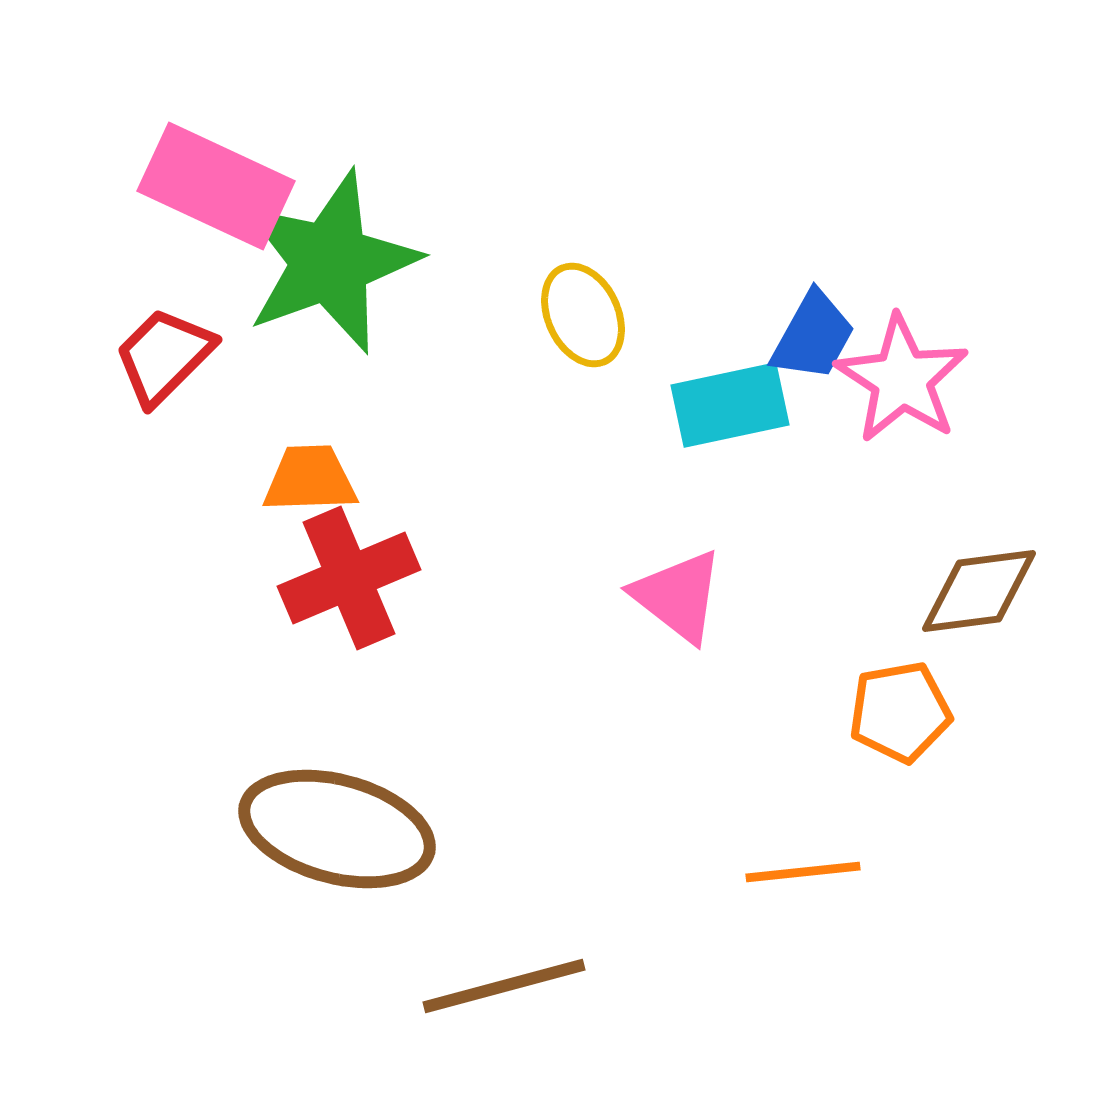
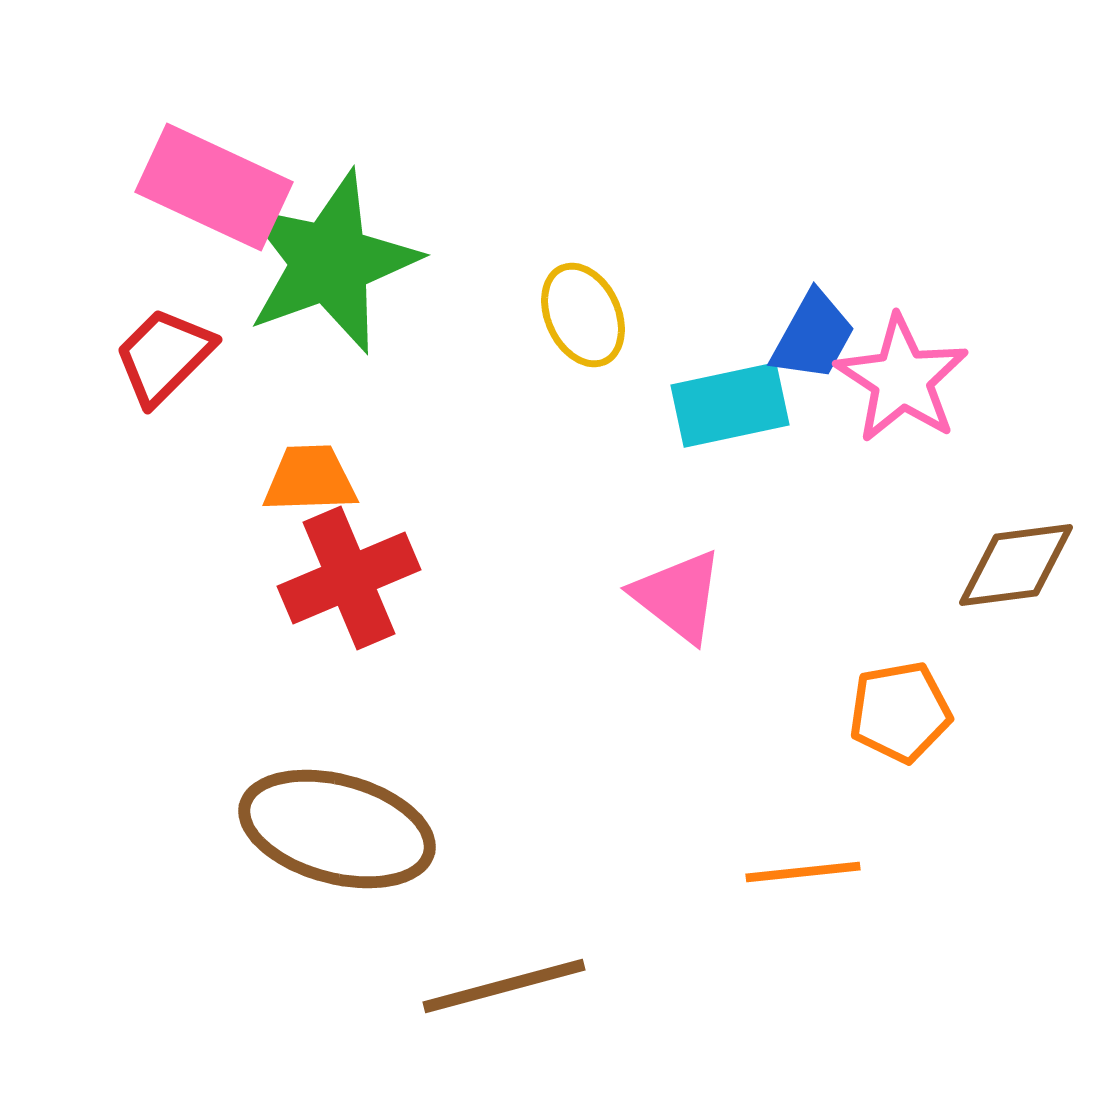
pink rectangle: moved 2 px left, 1 px down
brown diamond: moved 37 px right, 26 px up
